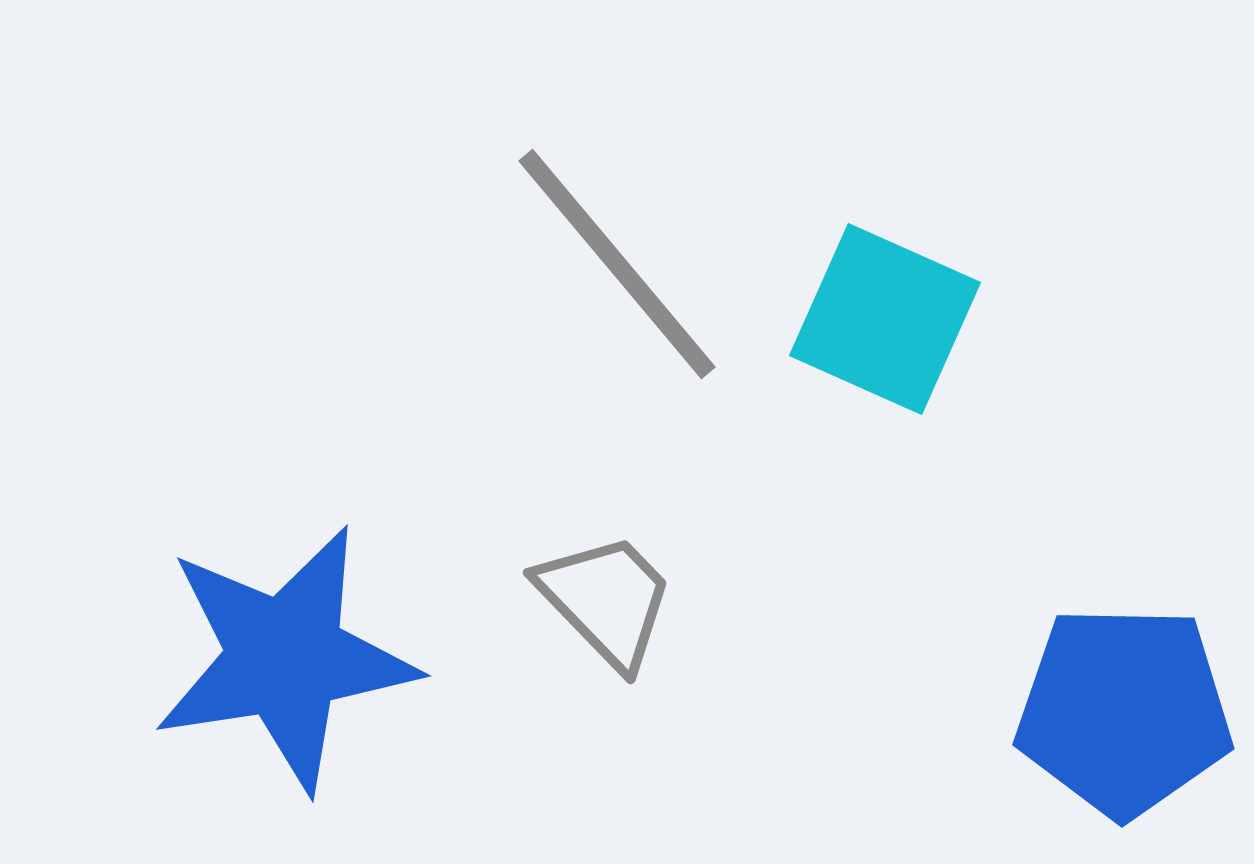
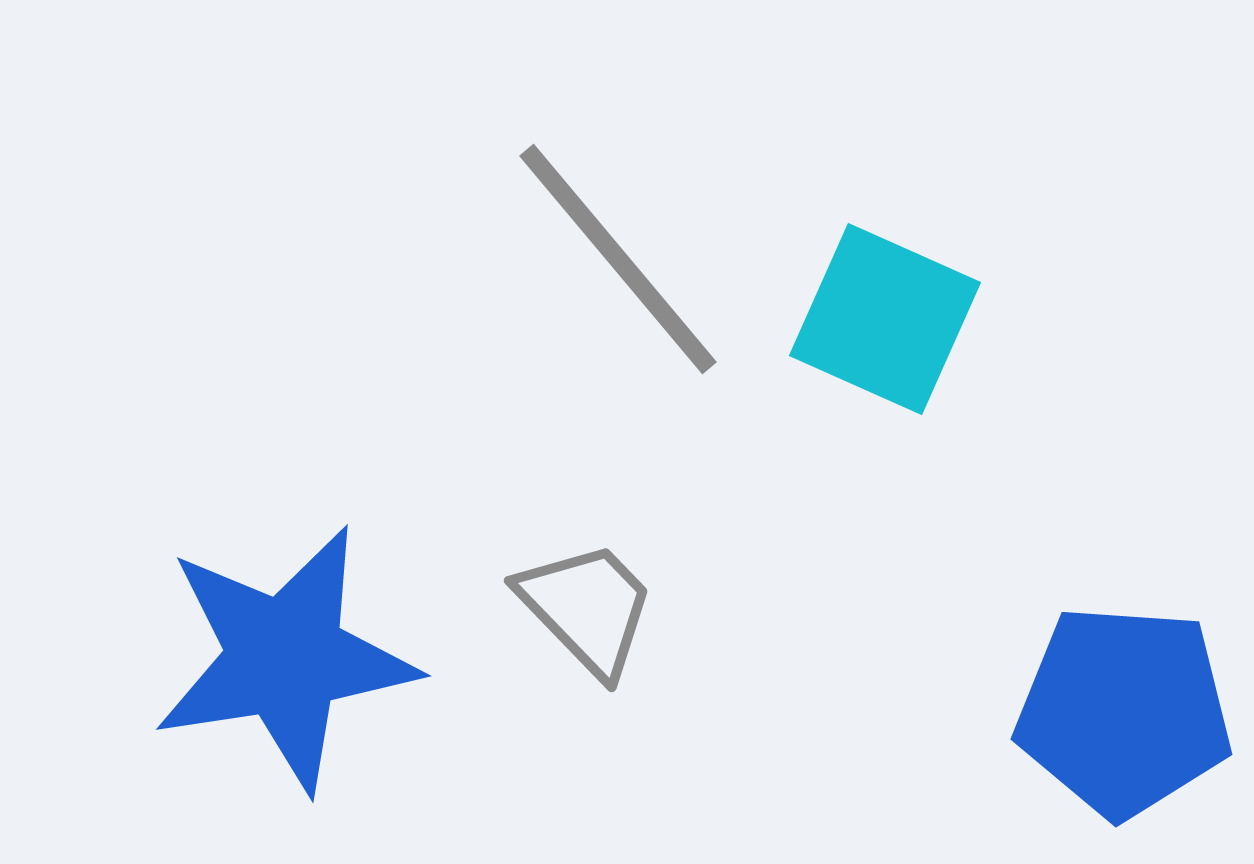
gray line: moved 1 px right, 5 px up
gray trapezoid: moved 19 px left, 8 px down
blue pentagon: rotated 3 degrees clockwise
